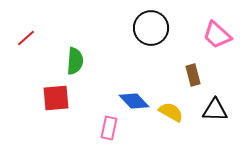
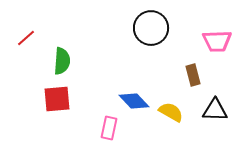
pink trapezoid: moved 6 px down; rotated 44 degrees counterclockwise
green semicircle: moved 13 px left
red square: moved 1 px right, 1 px down
